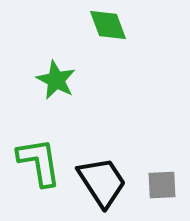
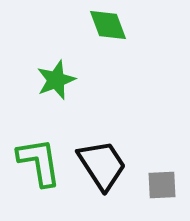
green star: rotated 24 degrees clockwise
black trapezoid: moved 17 px up
